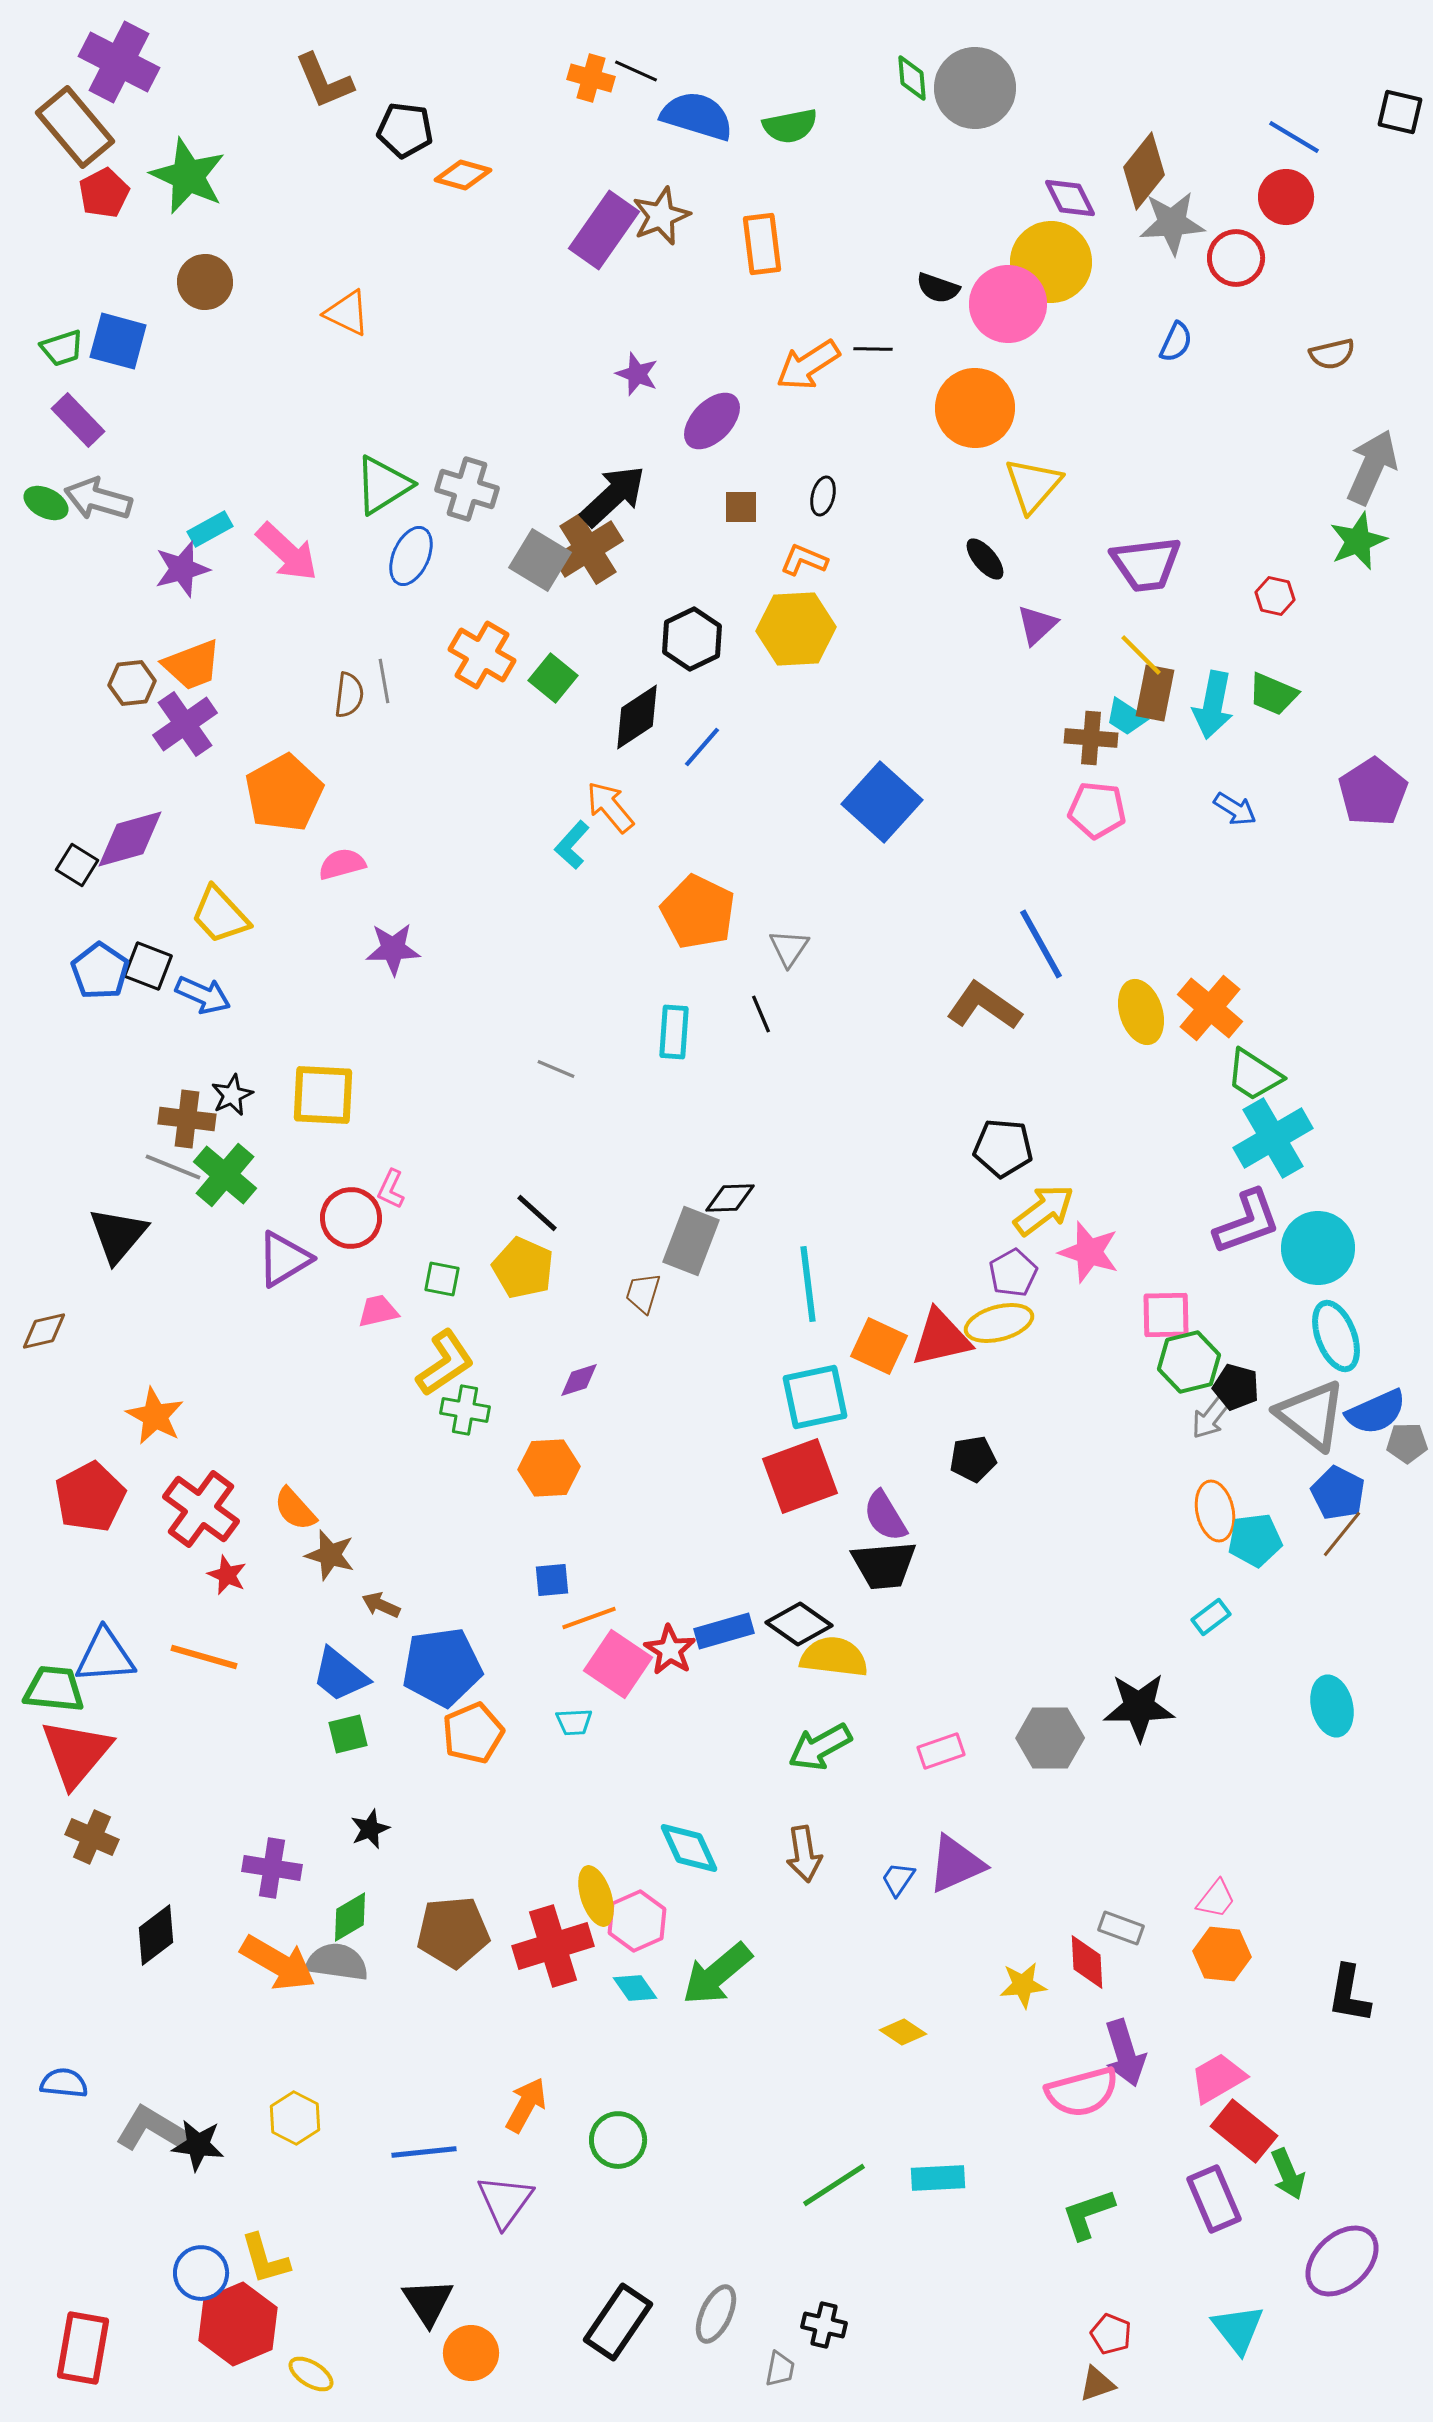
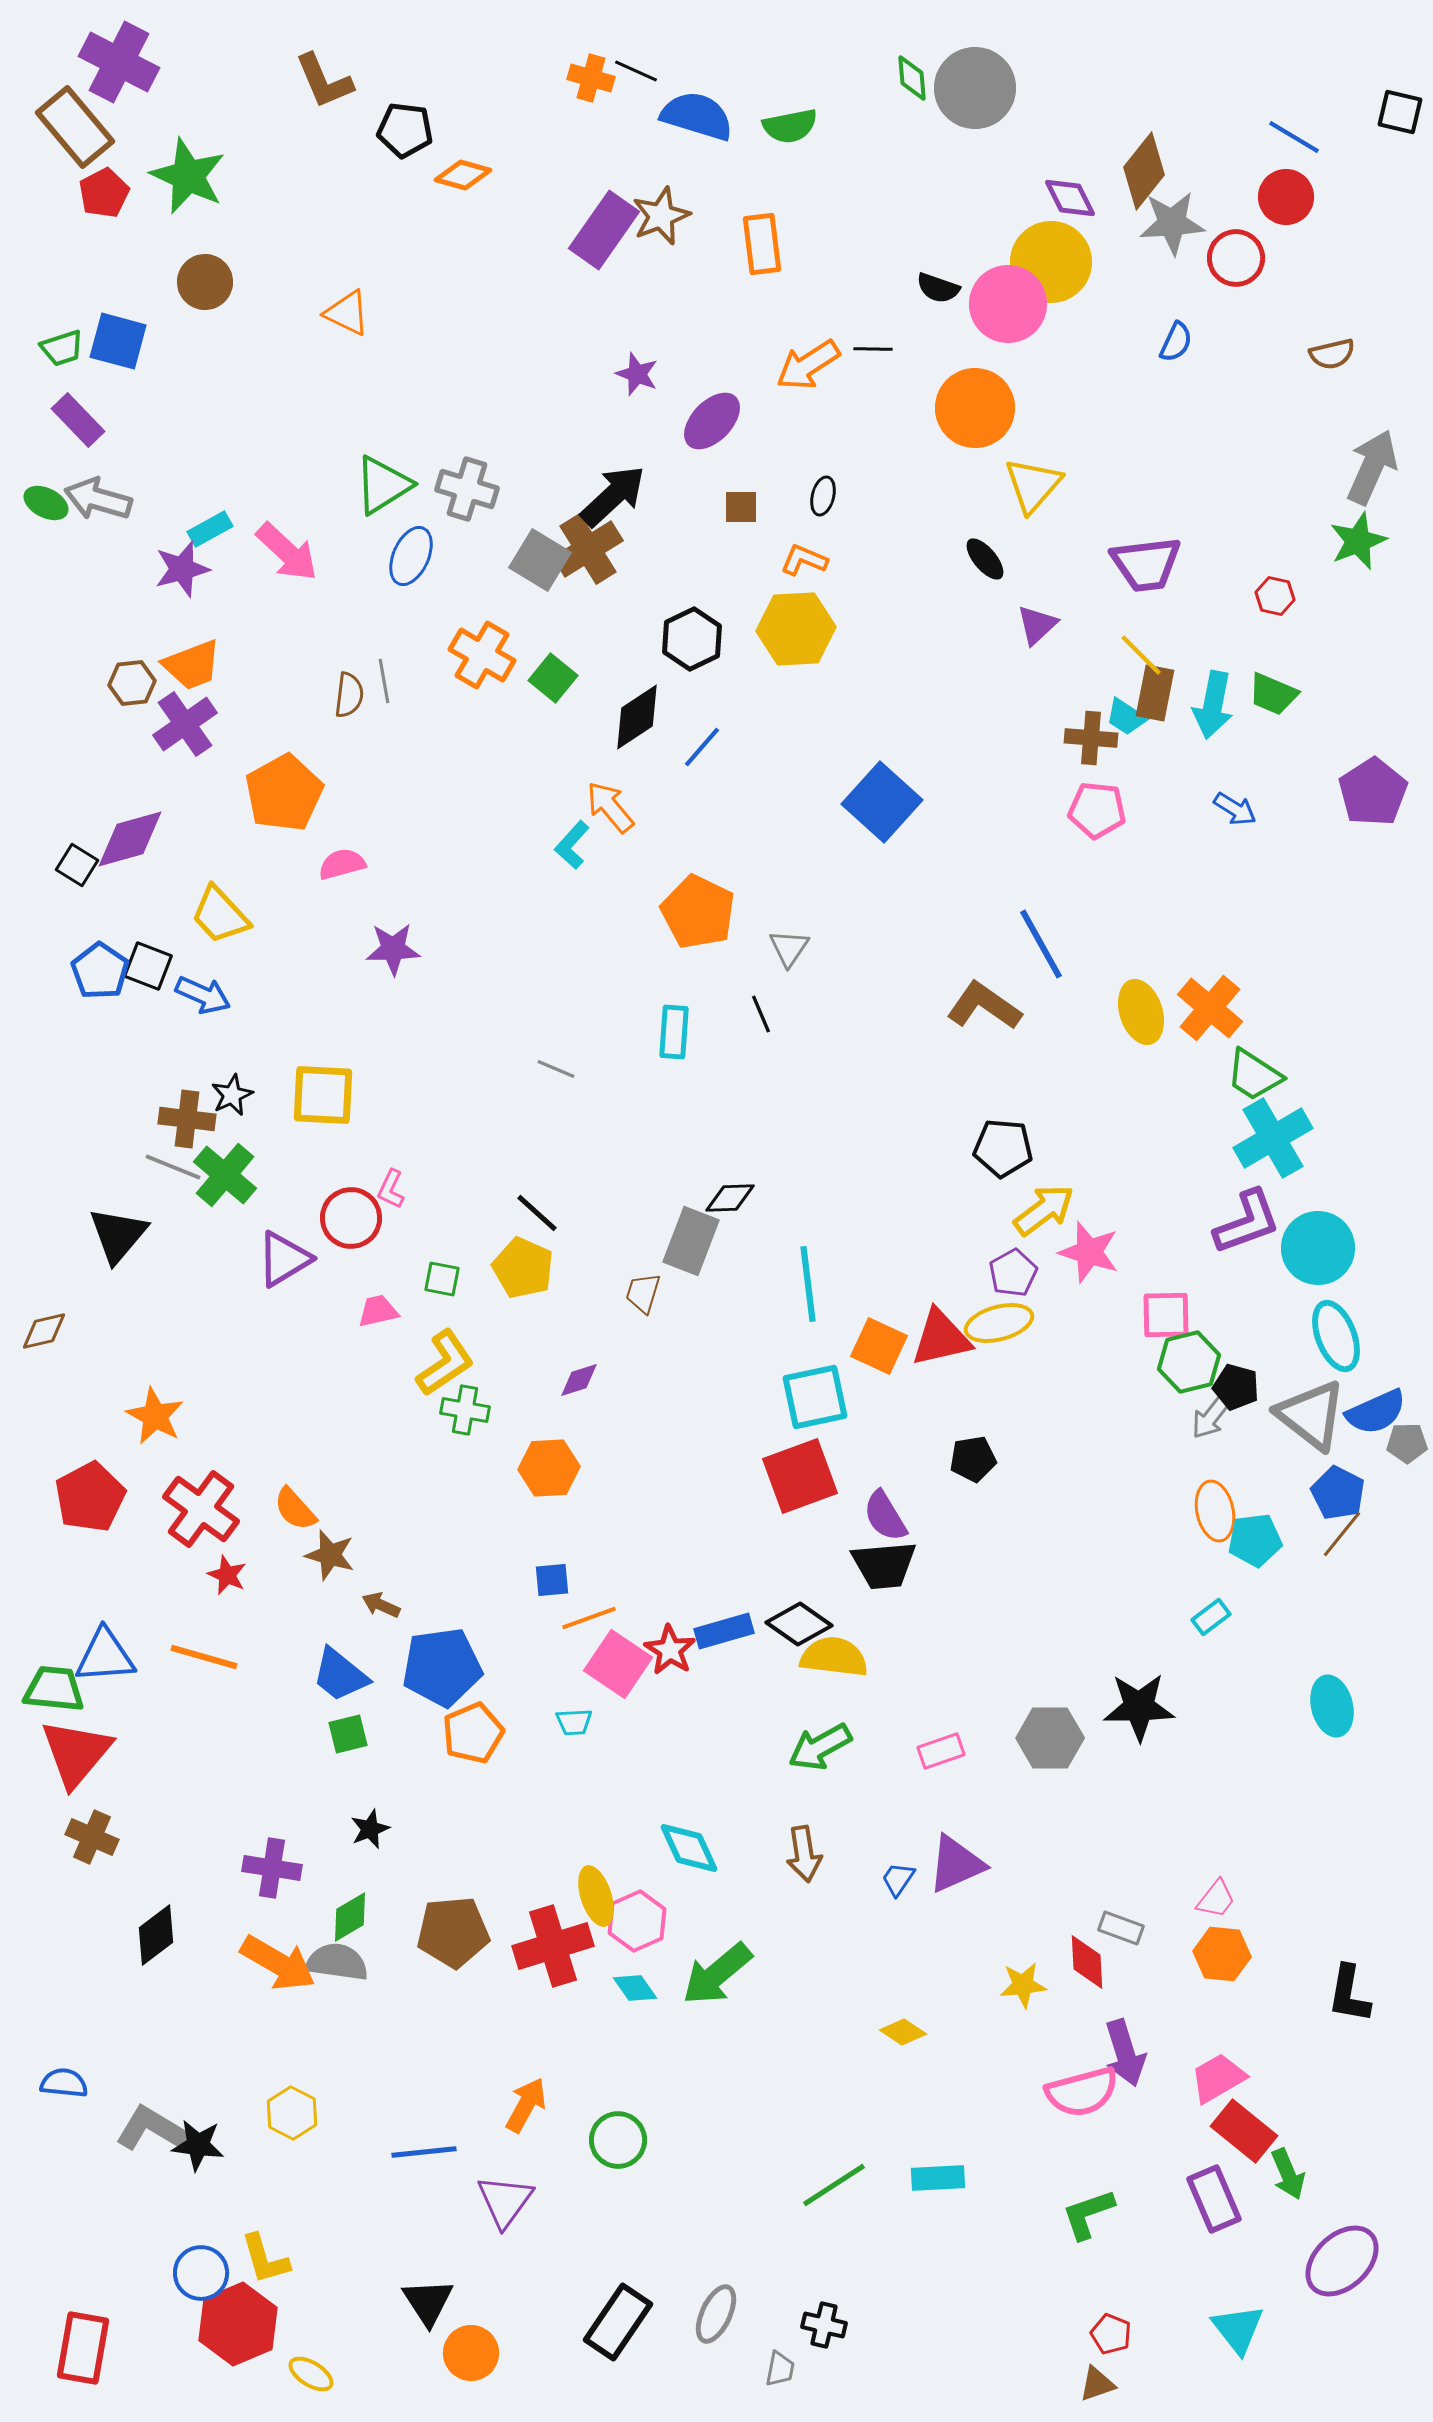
yellow hexagon at (295, 2118): moved 3 px left, 5 px up
